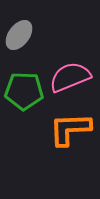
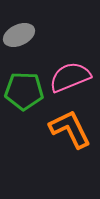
gray ellipse: rotated 28 degrees clockwise
orange L-shape: rotated 66 degrees clockwise
